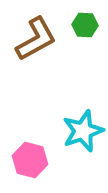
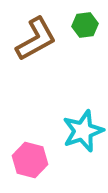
green hexagon: rotated 10 degrees counterclockwise
